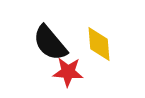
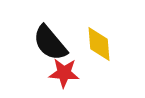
red star: moved 4 px left, 1 px down
